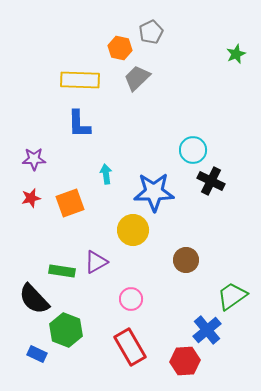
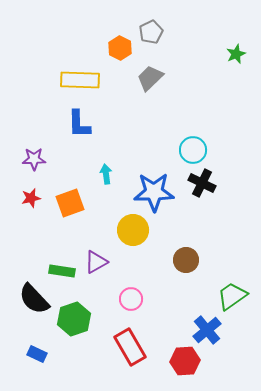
orange hexagon: rotated 15 degrees clockwise
gray trapezoid: moved 13 px right
black cross: moved 9 px left, 2 px down
green hexagon: moved 8 px right, 11 px up; rotated 20 degrees clockwise
